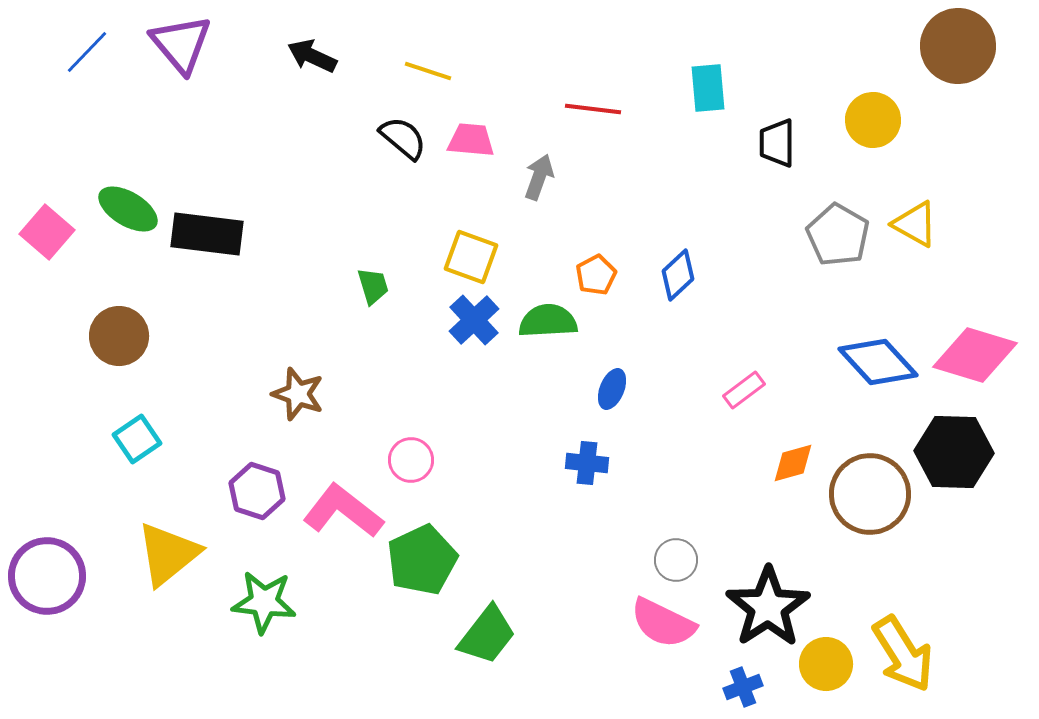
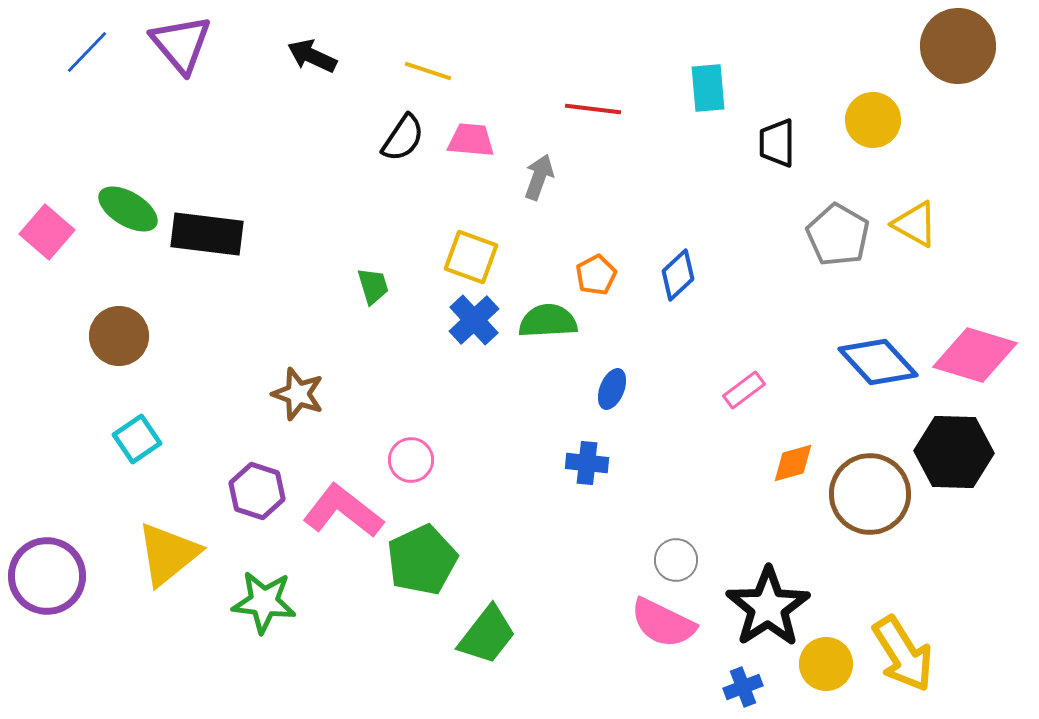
black semicircle at (403, 138): rotated 84 degrees clockwise
